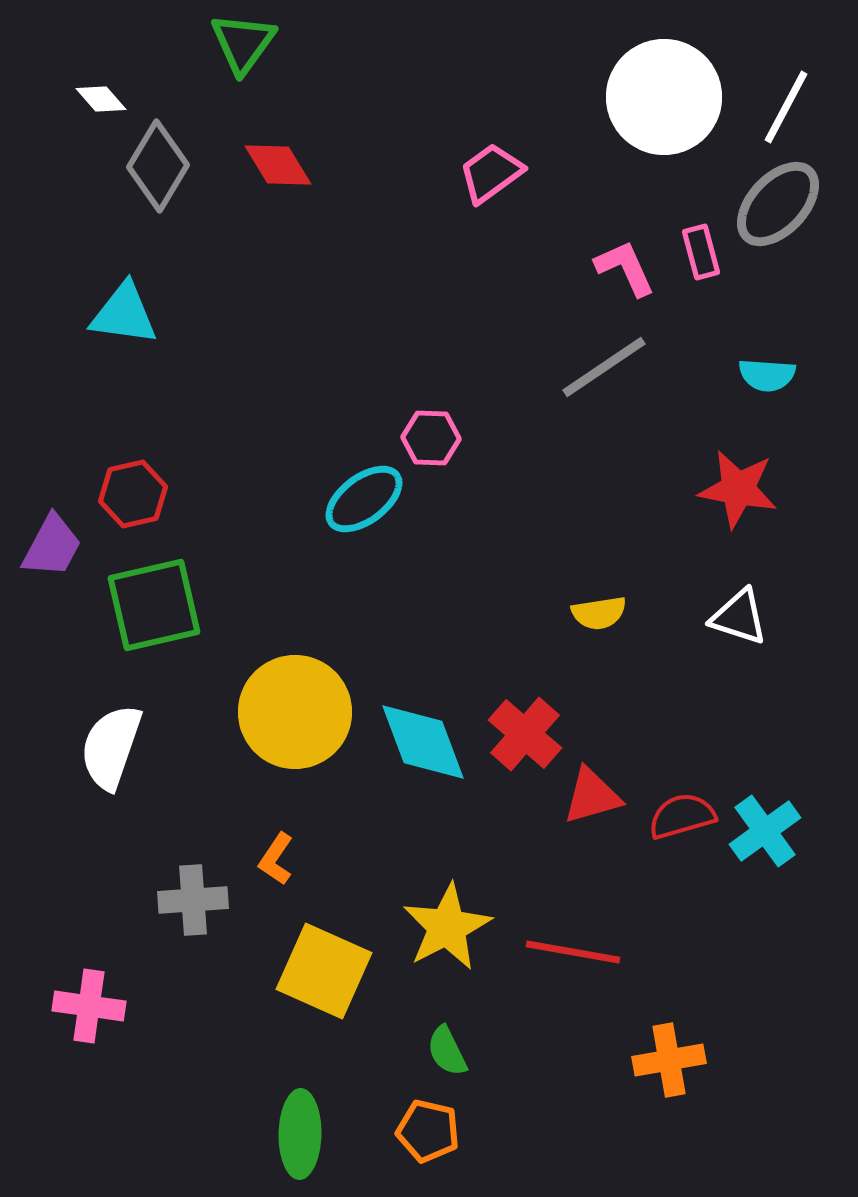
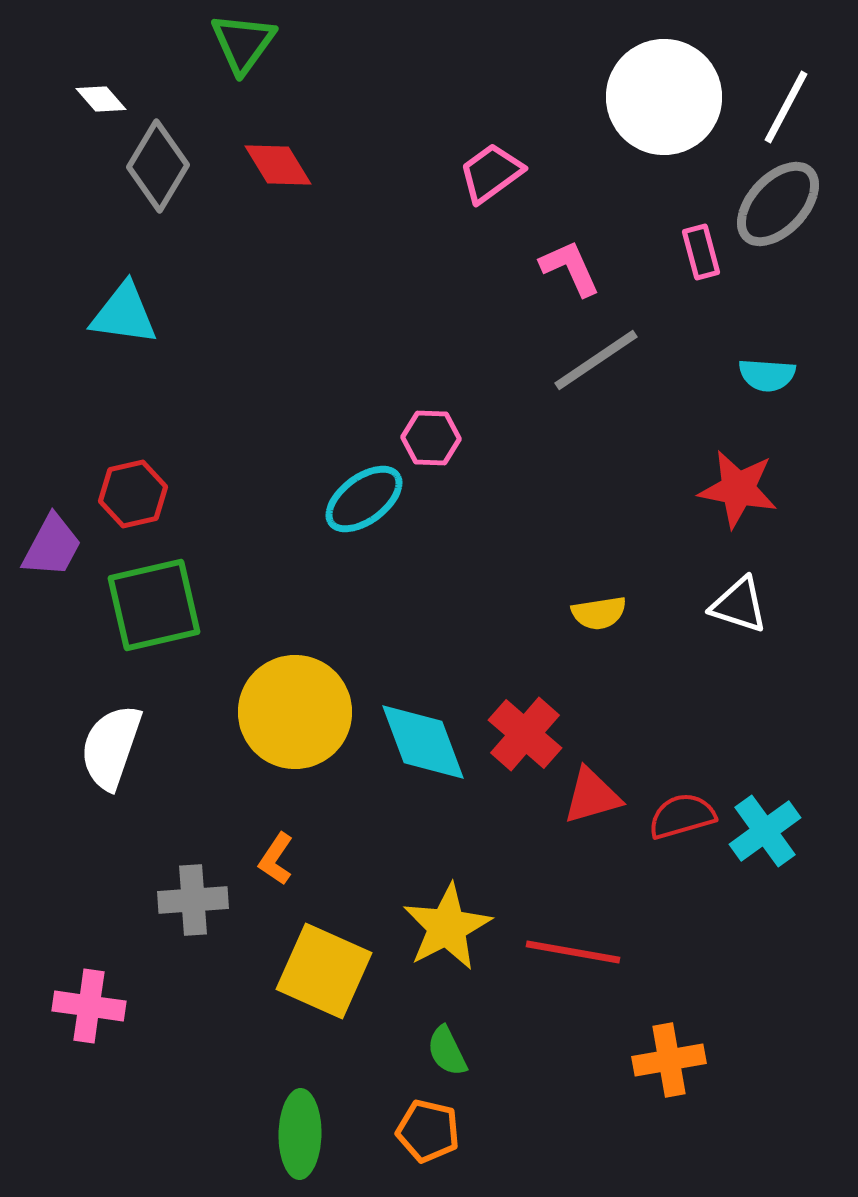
pink L-shape: moved 55 px left
gray line: moved 8 px left, 7 px up
white triangle: moved 12 px up
